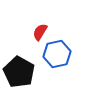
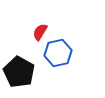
blue hexagon: moved 1 px right, 1 px up
